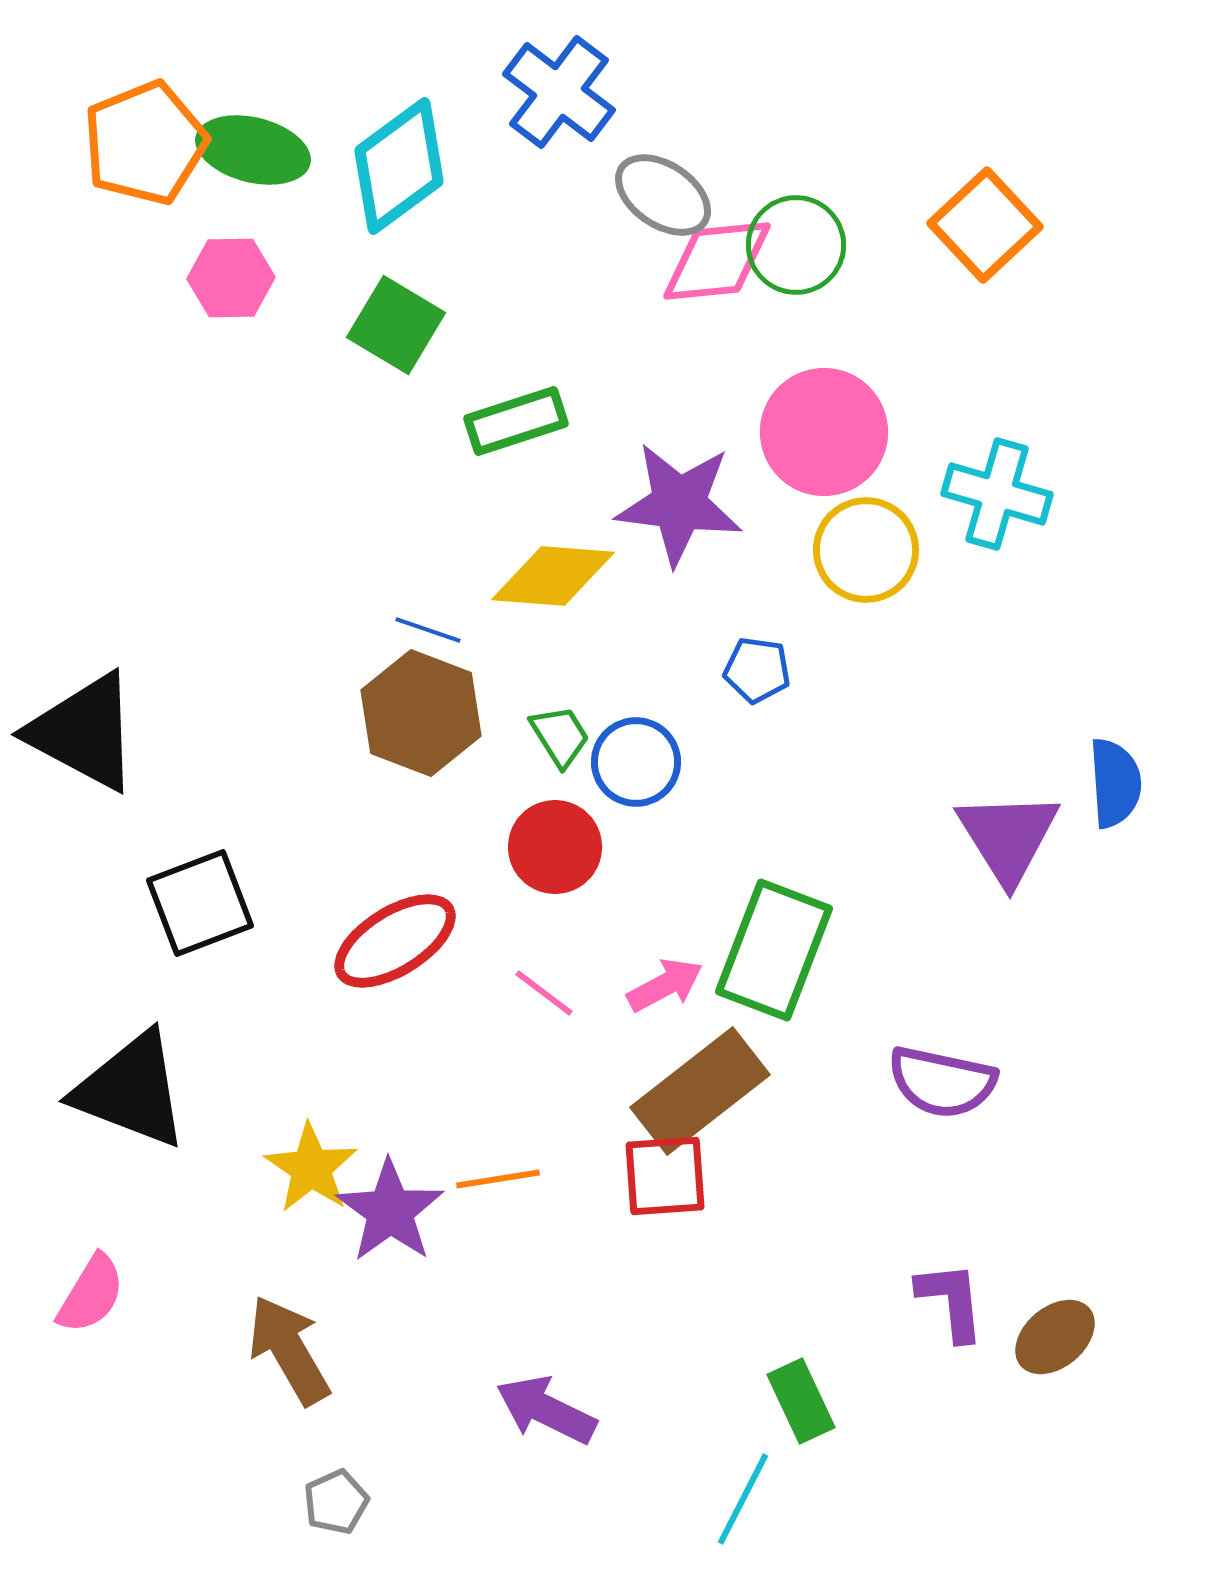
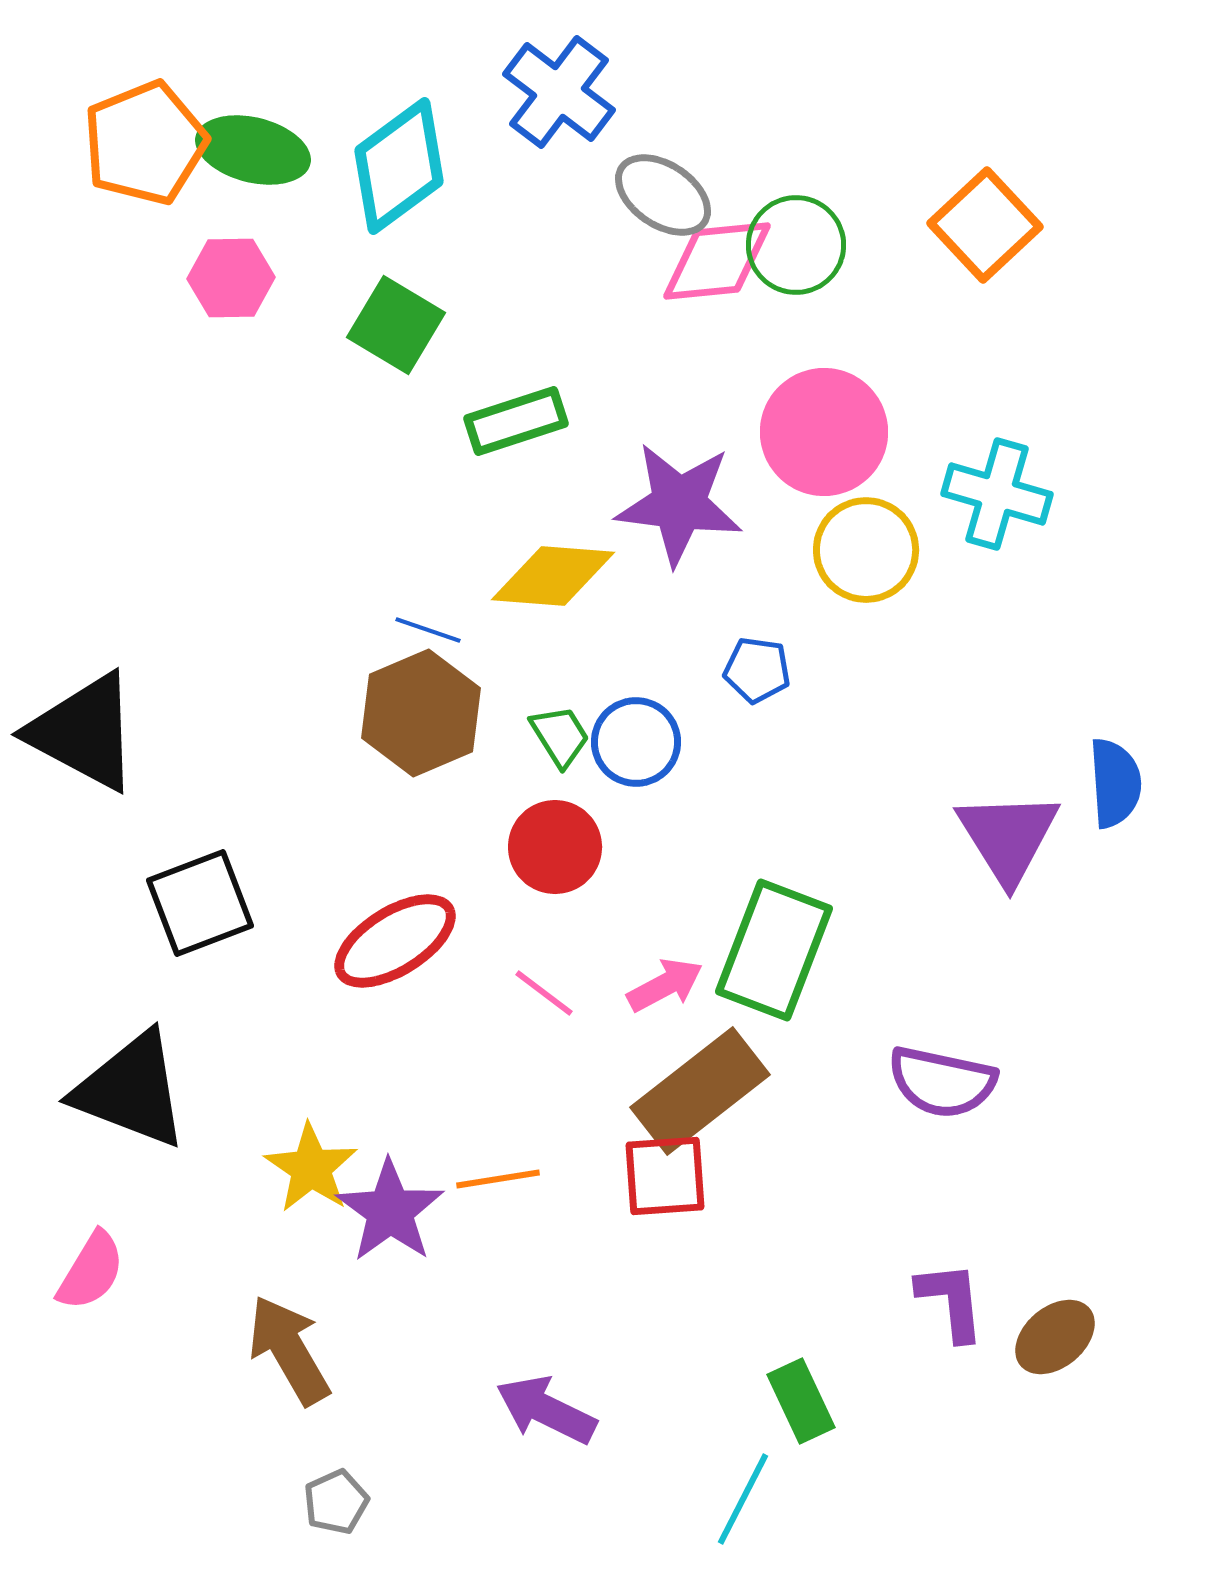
brown hexagon at (421, 713): rotated 16 degrees clockwise
blue circle at (636, 762): moved 20 px up
pink semicircle at (91, 1294): moved 23 px up
